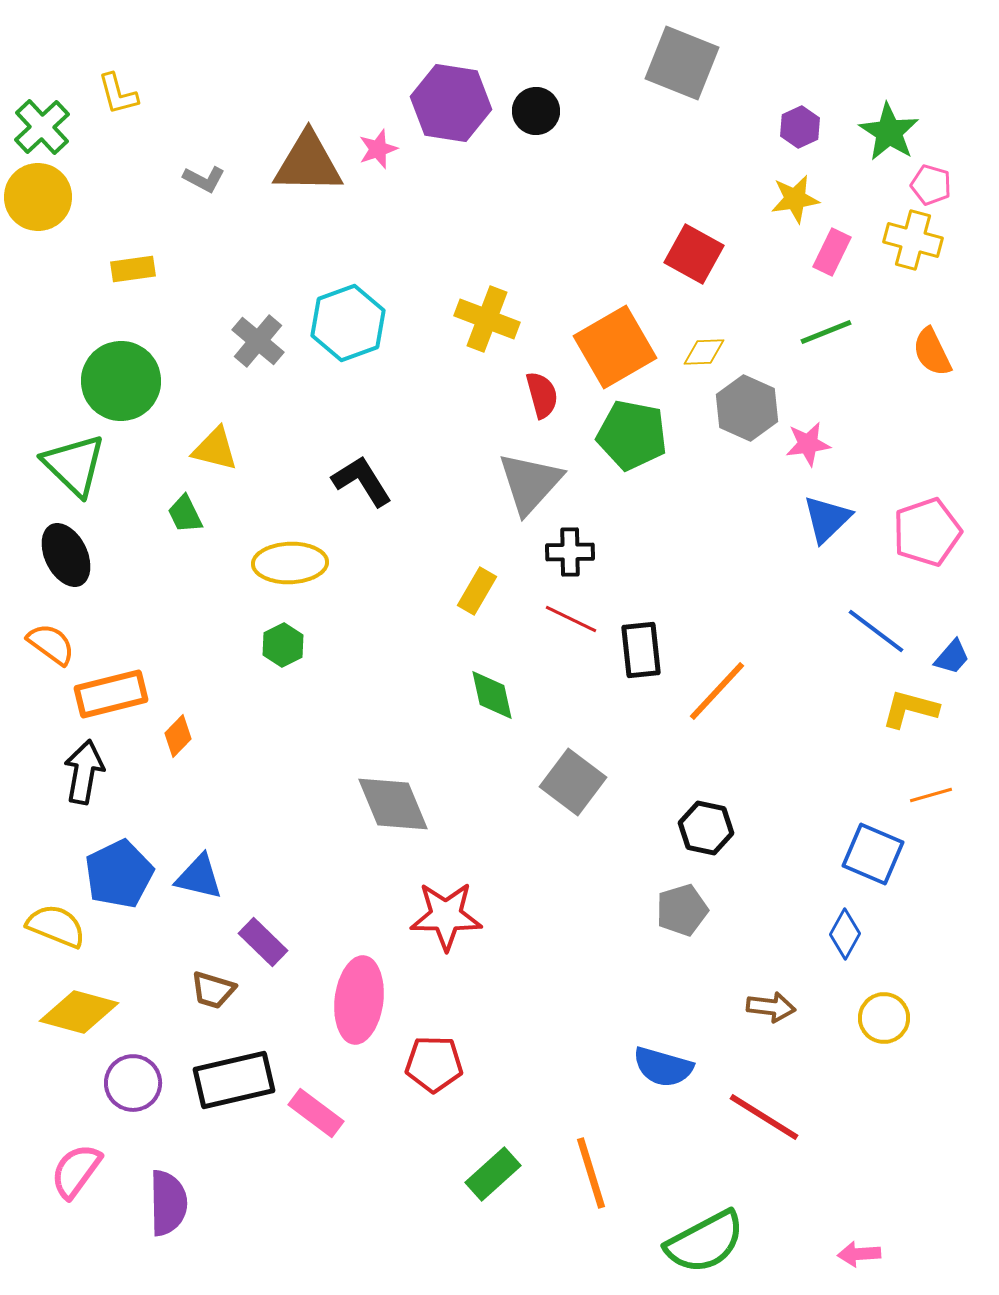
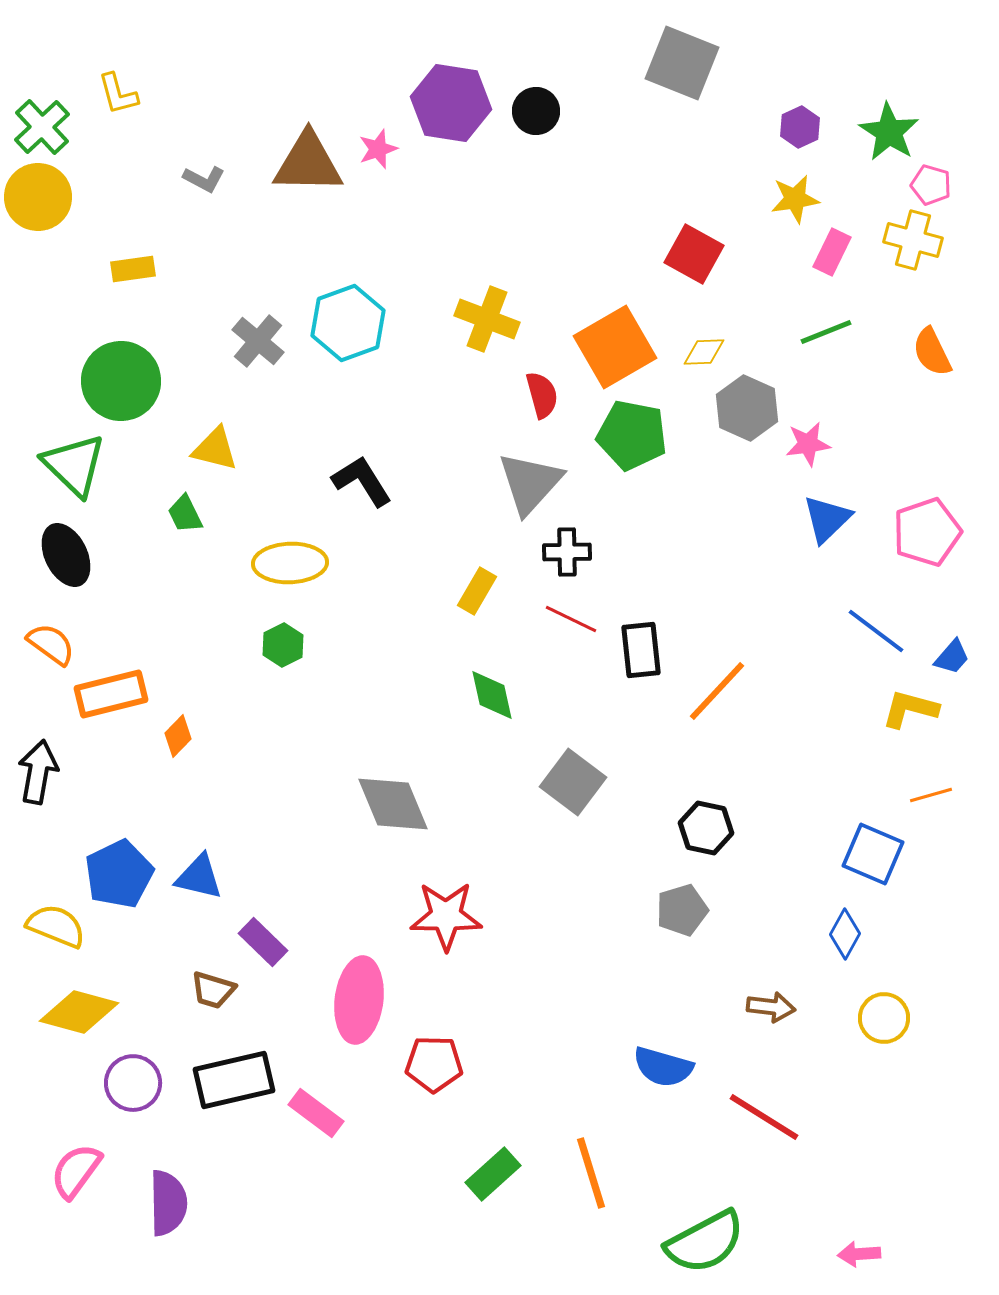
black cross at (570, 552): moved 3 px left
black arrow at (84, 772): moved 46 px left
